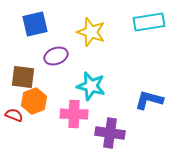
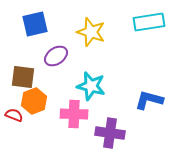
purple ellipse: rotated 15 degrees counterclockwise
